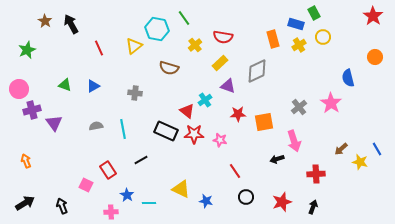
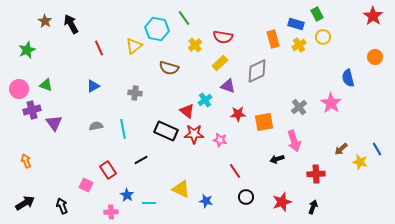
green rectangle at (314, 13): moved 3 px right, 1 px down
green triangle at (65, 85): moved 19 px left
